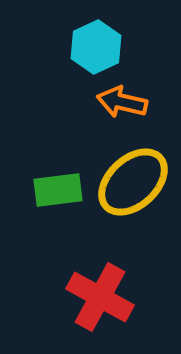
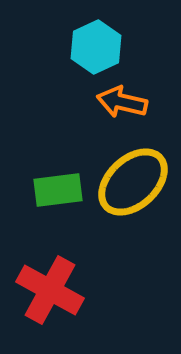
red cross: moved 50 px left, 7 px up
